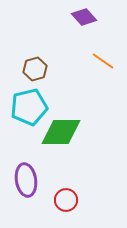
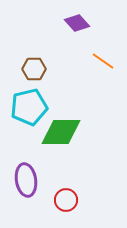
purple diamond: moved 7 px left, 6 px down
brown hexagon: moved 1 px left; rotated 15 degrees clockwise
